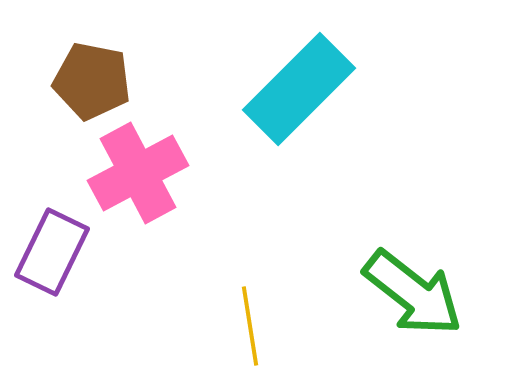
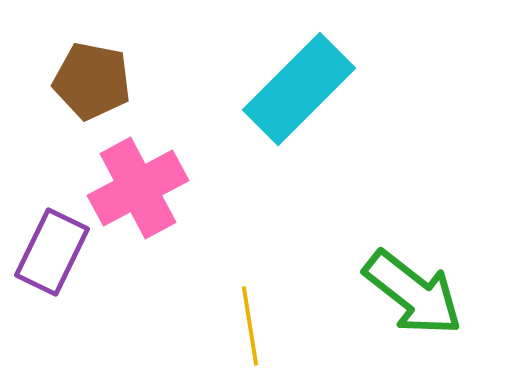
pink cross: moved 15 px down
